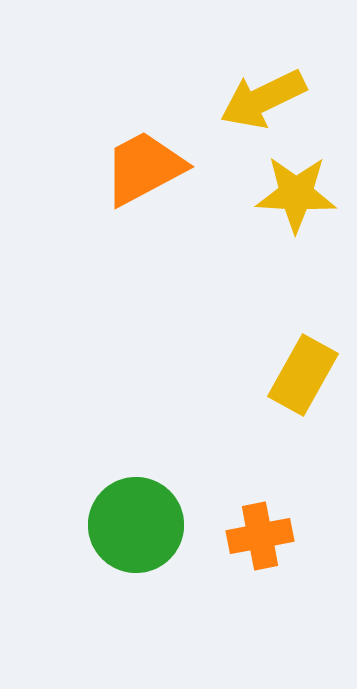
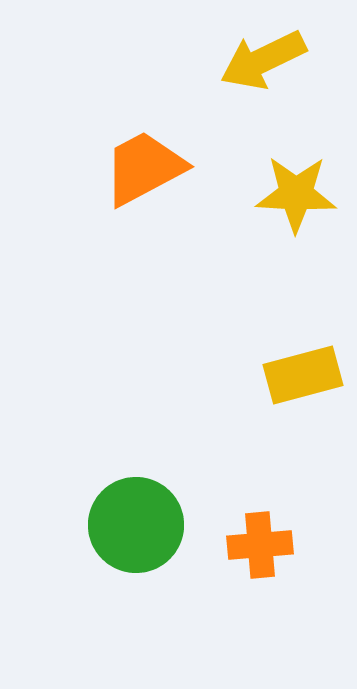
yellow arrow: moved 39 px up
yellow rectangle: rotated 46 degrees clockwise
orange cross: moved 9 px down; rotated 6 degrees clockwise
